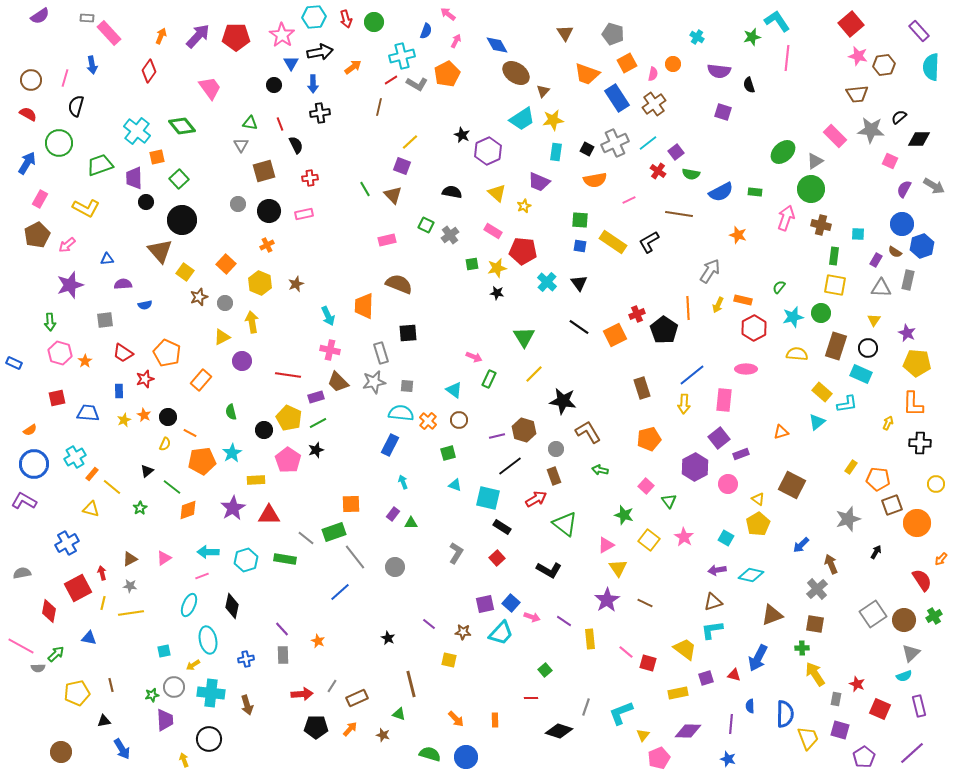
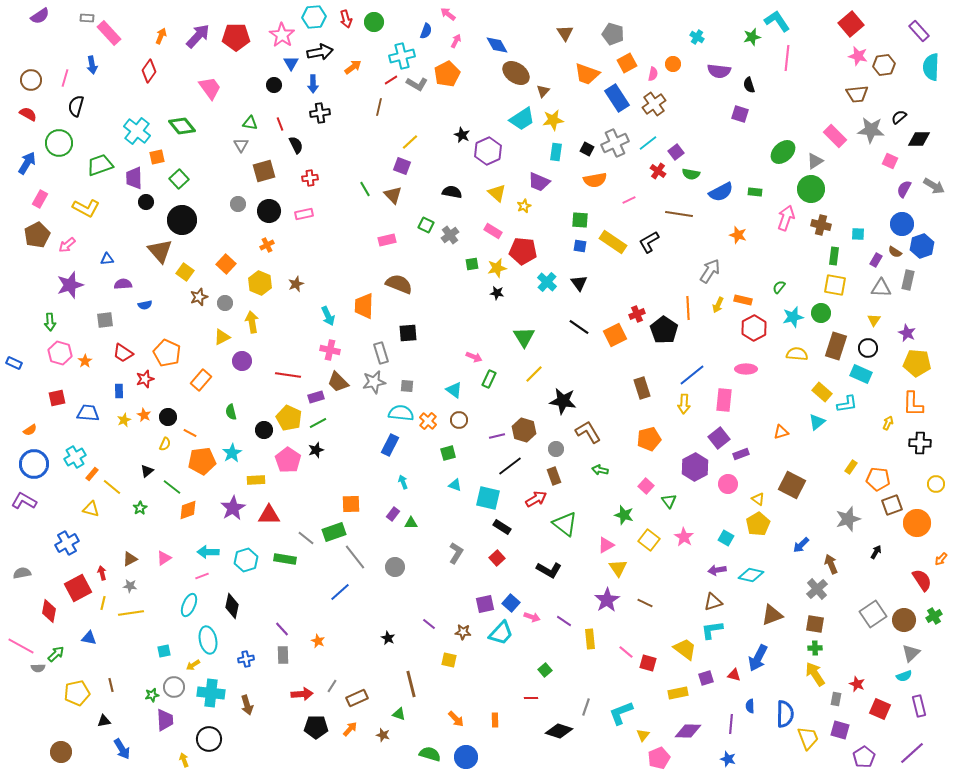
purple square at (723, 112): moved 17 px right, 2 px down
green cross at (802, 648): moved 13 px right
